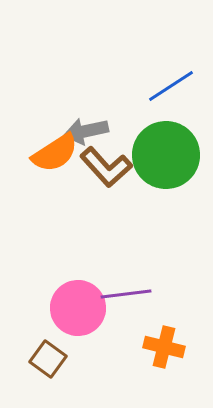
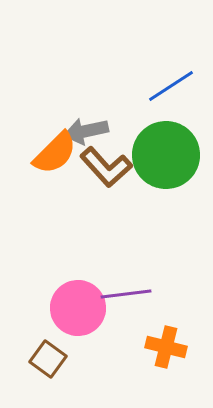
orange semicircle: rotated 12 degrees counterclockwise
orange cross: moved 2 px right
